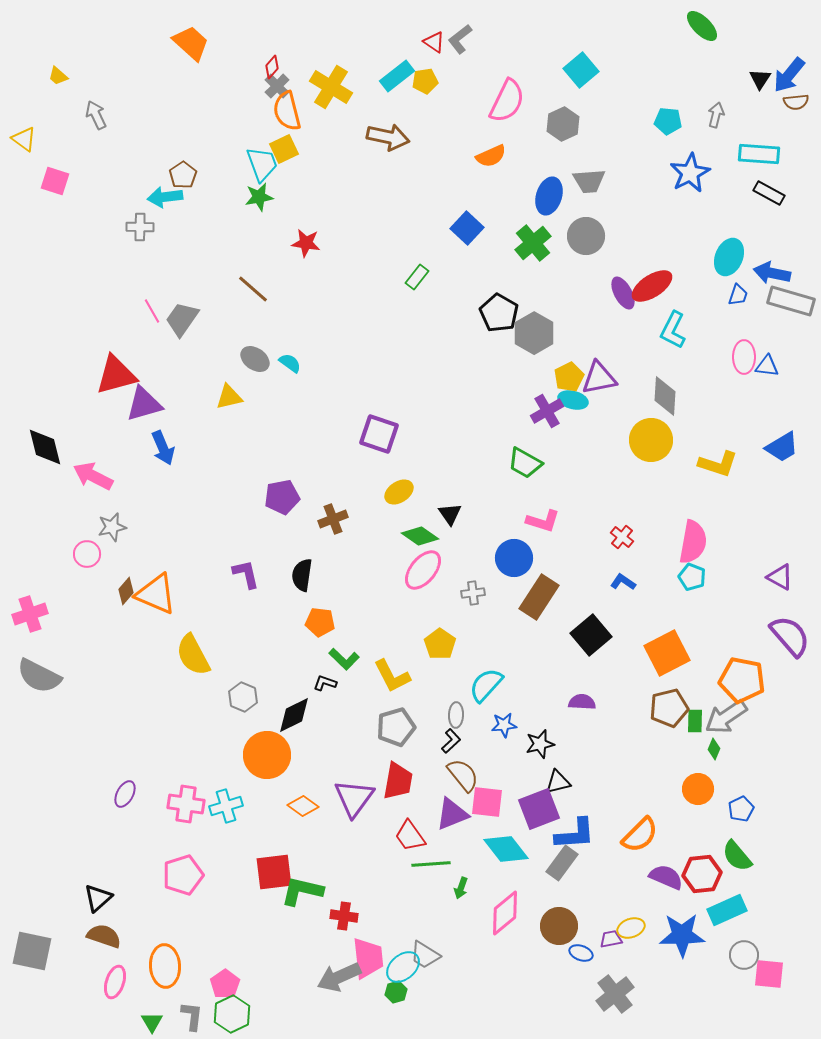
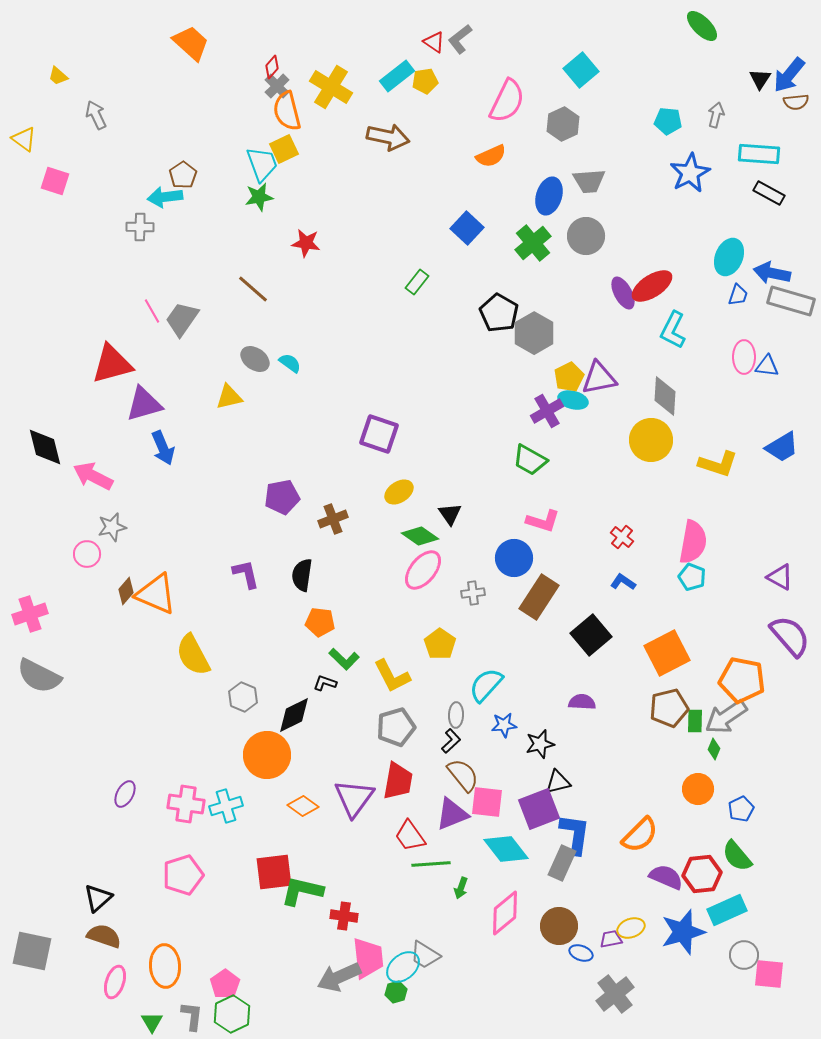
green rectangle at (417, 277): moved 5 px down
red triangle at (116, 375): moved 4 px left, 11 px up
green trapezoid at (525, 463): moved 5 px right, 3 px up
blue L-shape at (575, 834): rotated 78 degrees counterclockwise
gray rectangle at (562, 863): rotated 12 degrees counterclockwise
blue star at (682, 935): moved 1 px right, 3 px up; rotated 15 degrees counterclockwise
